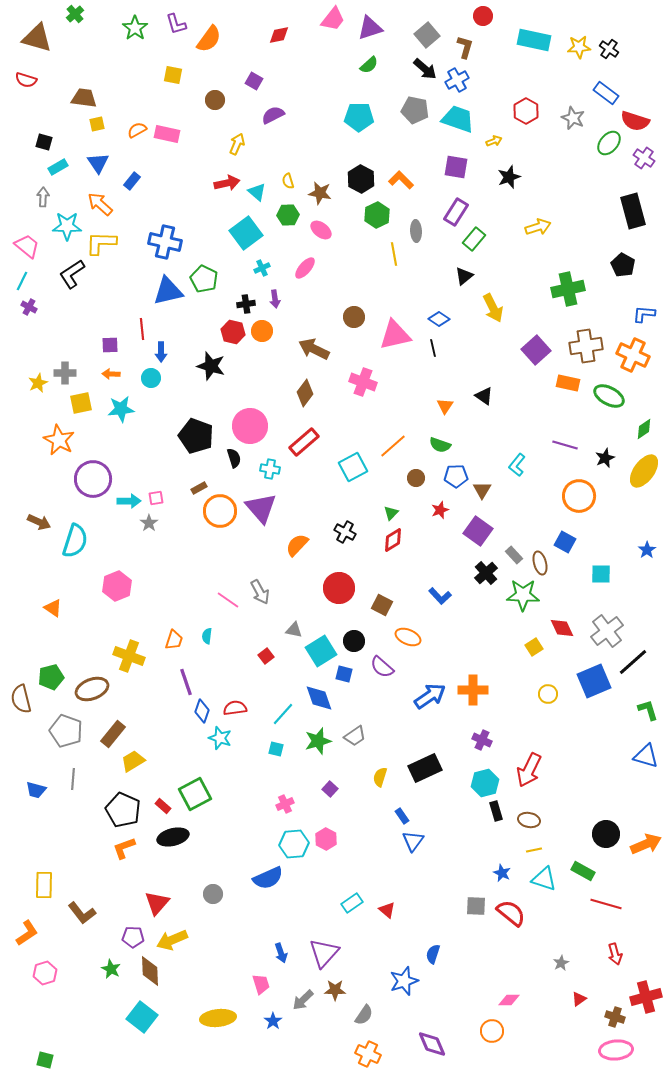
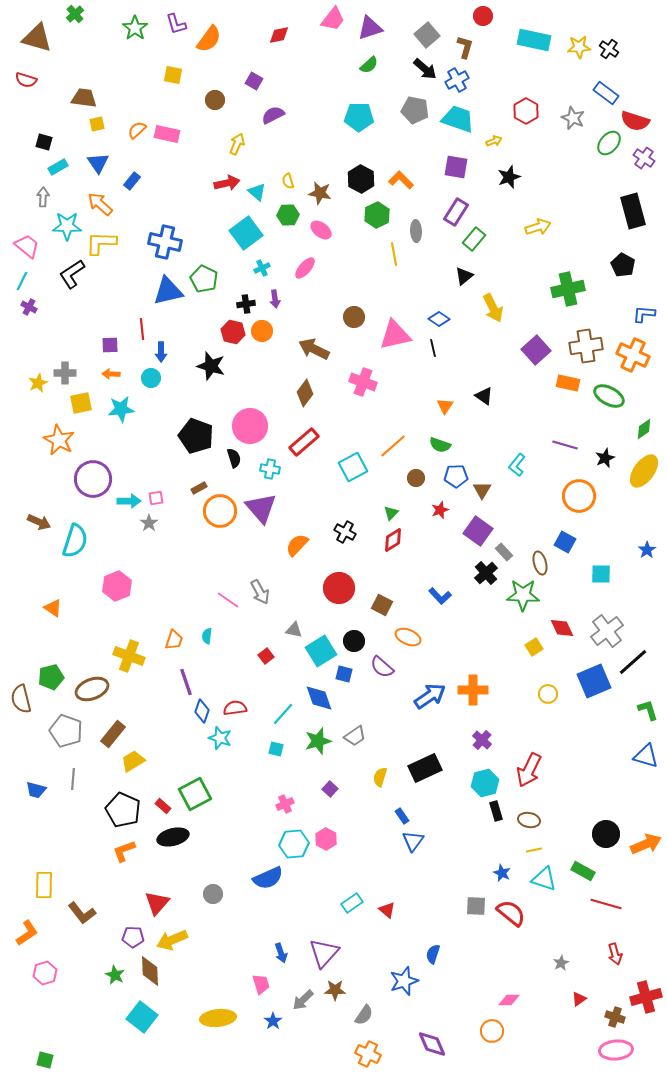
orange semicircle at (137, 130): rotated 12 degrees counterclockwise
gray rectangle at (514, 555): moved 10 px left, 3 px up
purple cross at (482, 740): rotated 18 degrees clockwise
orange L-shape at (124, 848): moved 3 px down
green star at (111, 969): moved 4 px right, 6 px down
